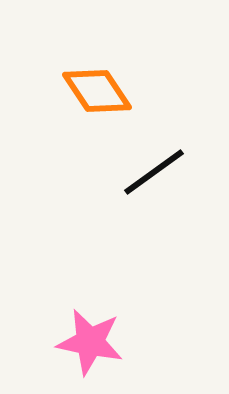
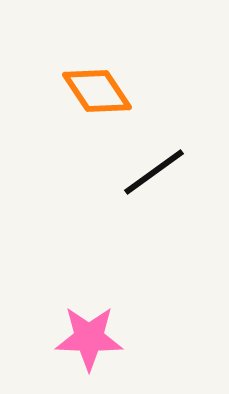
pink star: moved 1 px left, 4 px up; rotated 10 degrees counterclockwise
